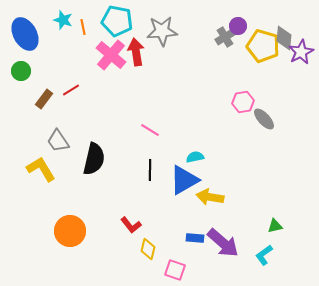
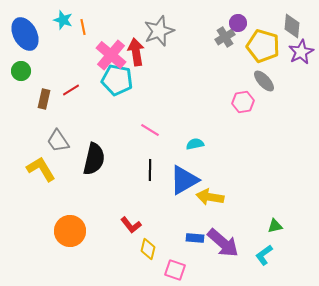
cyan pentagon: moved 59 px down
purple circle: moved 3 px up
gray star: moved 3 px left; rotated 16 degrees counterclockwise
gray diamond: moved 8 px right, 12 px up
brown rectangle: rotated 24 degrees counterclockwise
gray ellipse: moved 38 px up
cyan semicircle: moved 13 px up
